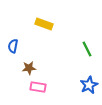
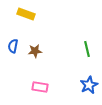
yellow rectangle: moved 18 px left, 10 px up
green line: rotated 14 degrees clockwise
brown star: moved 6 px right, 17 px up
pink rectangle: moved 2 px right
